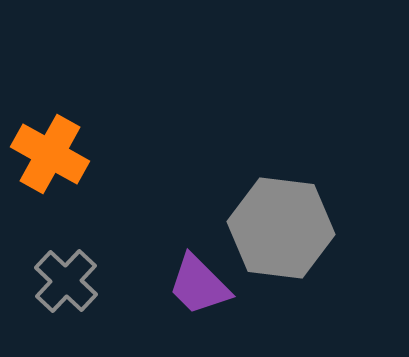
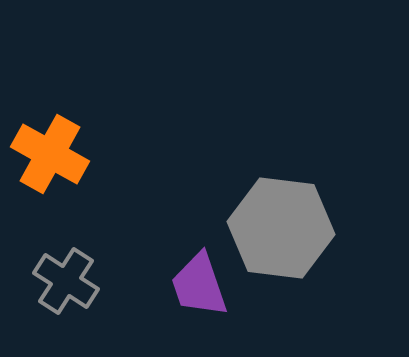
gray cross: rotated 10 degrees counterclockwise
purple trapezoid: rotated 26 degrees clockwise
